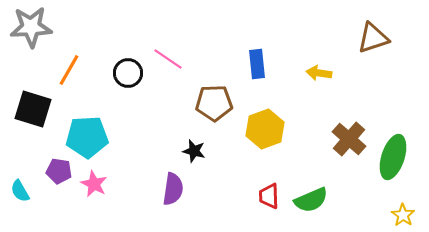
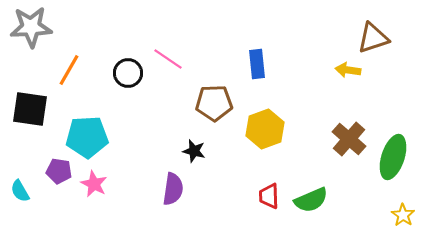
yellow arrow: moved 29 px right, 3 px up
black square: moved 3 px left; rotated 9 degrees counterclockwise
